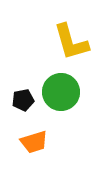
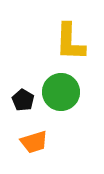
yellow L-shape: moved 1 px left; rotated 18 degrees clockwise
black pentagon: rotated 30 degrees counterclockwise
